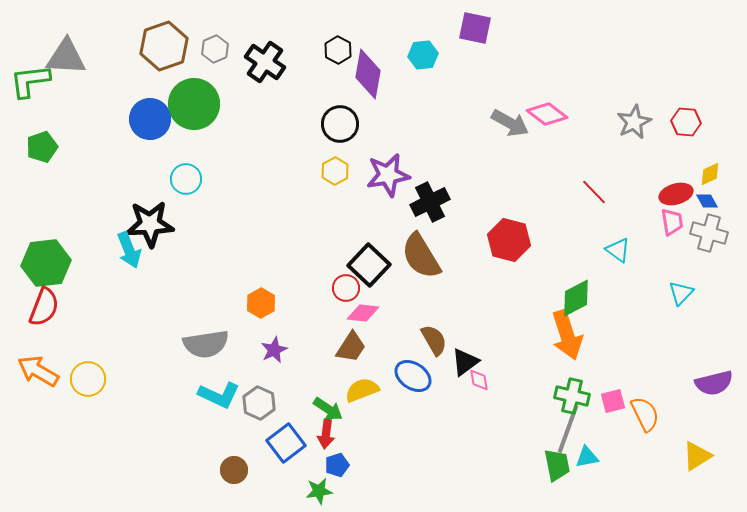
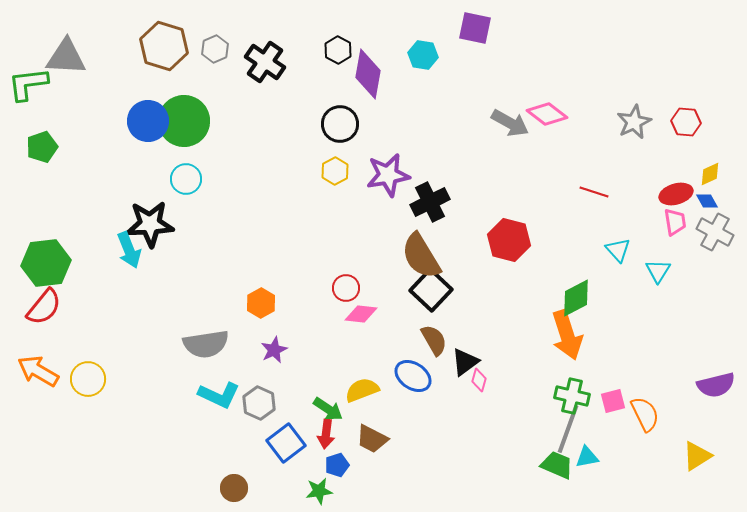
brown hexagon at (164, 46): rotated 24 degrees counterclockwise
cyan hexagon at (423, 55): rotated 16 degrees clockwise
green L-shape at (30, 81): moved 2 px left, 3 px down
green circle at (194, 104): moved 10 px left, 17 px down
blue circle at (150, 119): moved 2 px left, 2 px down
red line at (594, 192): rotated 28 degrees counterclockwise
pink trapezoid at (672, 222): moved 3 px right
gray cross at (709, 233): moved 6 px right, 1 px up; rotated 12 degrees clockwise
cyan triangle at (618, 250): rotated 12 degrees clockwise
black square at (369, 265): moved 62 px right, 25 px down
cyan triangle at (681, 293): moved 23 px left, 22 px up; rotated 12 degrees counterclockwise
red semicircle at (44, 307): rotated 18 degrees clockwise
pink diamond at (363, 313): moved 2 px left, 1 px down
brown trapezoid at (351, 347): moved 21 px right, 92 px down; rotated 84 degrees clockwise
pink diamond at (479, 380): rotated 25 degrees clockwise
purple semicircle at (714, 383): moved 2 px right, 2 px down
green trapezoid at (557, 465): rotated 56 degrees counterclockwise
brown circle at (234, 470): moved 18 px down
